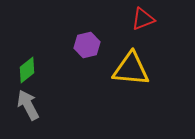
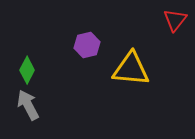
red triangle: moved 32 px right, 1 px down; rotated 30 degrees counterclockwise
green diamond: rotated 24 degrees counterclockwise
